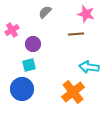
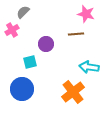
gray semicircle: moved 22 px left
purple circle: moved 13 px right
cyan square: moved 1 px right, 3 px up
